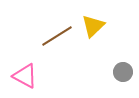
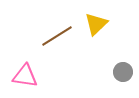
yellow triangle: moved 3 px right, 2 px up
pink triangle: rotated 20 degrees counterclockwise
